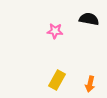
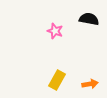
pink star: rotated 14 degrees clockwise
orange arrow: rotated 112 degrees counterclockwise
